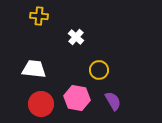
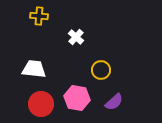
yellow circle: moved 2 px right
purple semicircle: moved 1 px right, 1 px down; rotated 78 degrees clockwise
